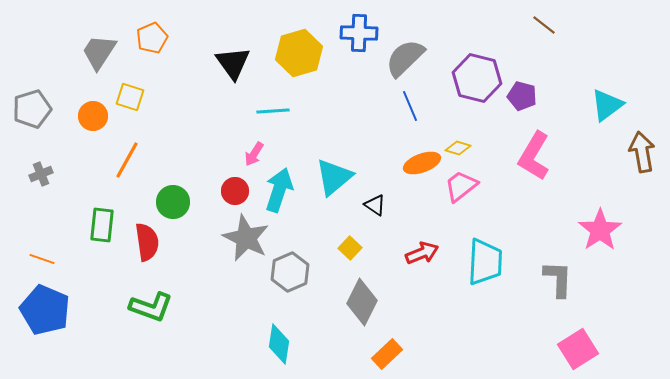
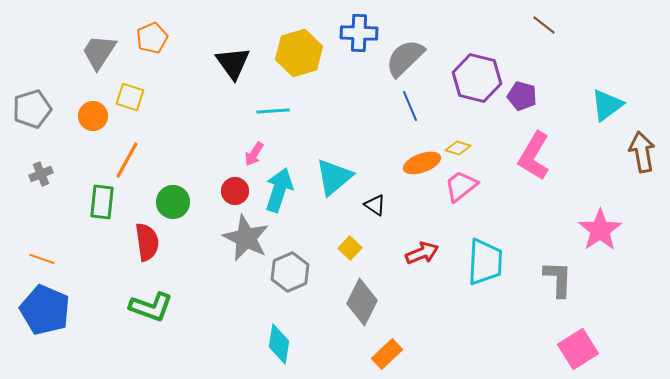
green rectangle at (102, 225): moved 23 px up
